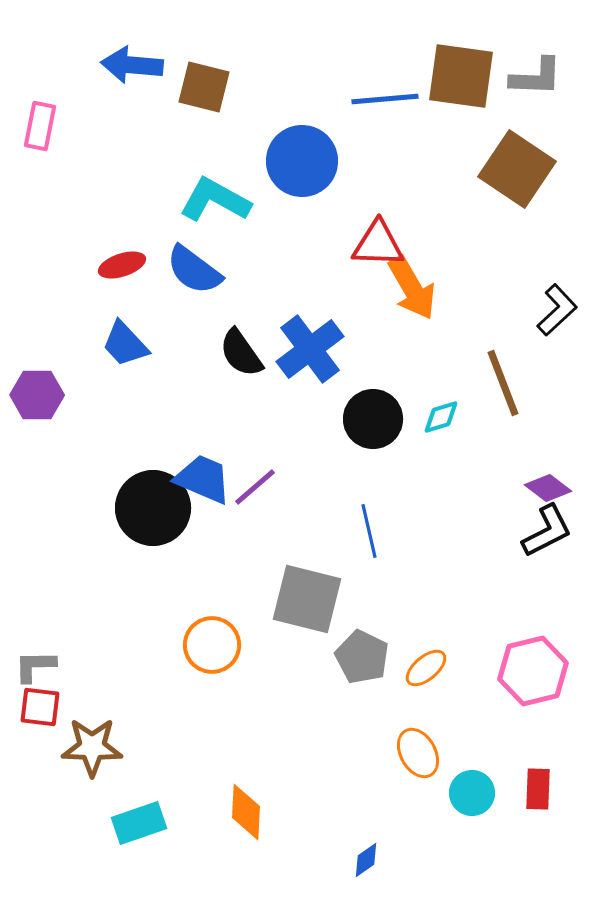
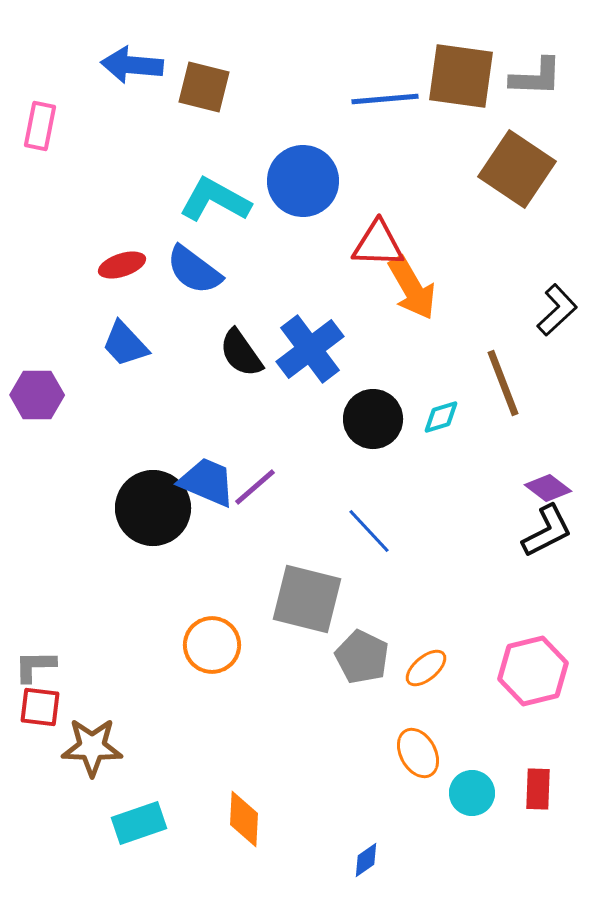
blue circle at (302, 161): moved 1 px right, 20 px down
blue trapezoid at (203, 479): moved 4 px right, 3 px down
blue line at (369, 531): rotated 30 degrees counterclockwise
orange diamond at (246, 812): moved 2 px left, 7 px down
